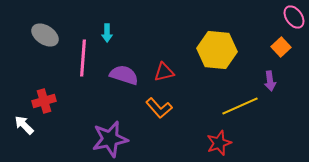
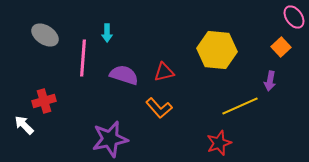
purple arrow: rotated 18 degrees clockwise
